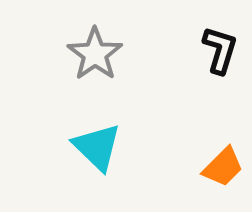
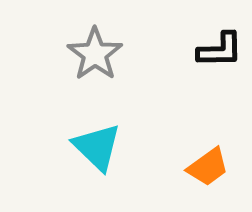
black L-shape: rotated 72 degrees clockwise
orange trapezoid: moved 15 px left; rotated 9 degrees clockwise
